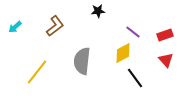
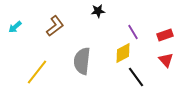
purple line: rotated 21 degrees clockwise
black line: moved 1 px right, 1 px up
